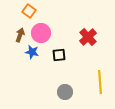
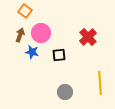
orange square: moved 4 px left
yellow line: moved 1 px down
